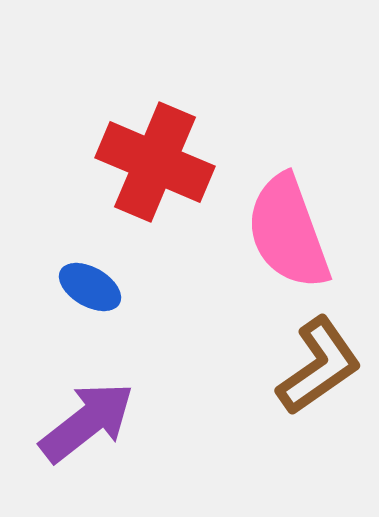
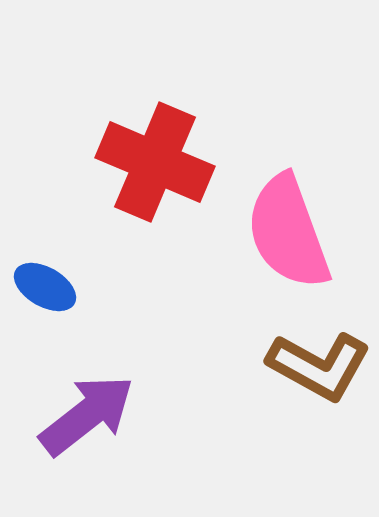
blue ellipse: moved 45 px left
brown L-shape: rotated 64 degrees clockwise
purple arrow: moved 7 px up
